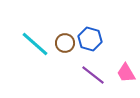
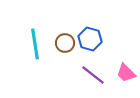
cyan line: rotated 40 degrees clockwise
pink trapezoid: rotated 15 degrees counterclockwise
